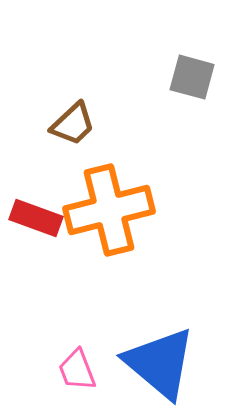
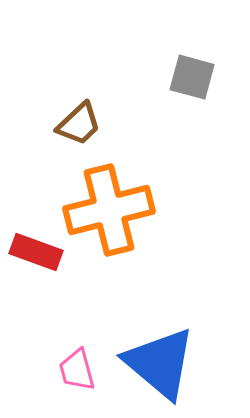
brown trapezoid: moved 6 px right
red rectangle: moved 34 px down
pink trapezoid: rotated 6 degrees clockwise
